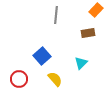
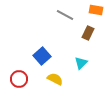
orange rectangle: rotated 56 degrees clockwise
gray line: moved 9 px right; rotated 66 degrees counterclockwise
brown rectangle: rotated 56 degrees counterclockwise
yellow semicircle: rotated 21 degrees counterclockwise
